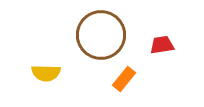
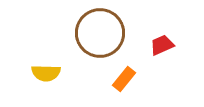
brown circle: moved 1 px left, 2 px up
red trapezoid: rotated 15 degrees counterclockwise
